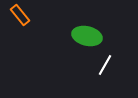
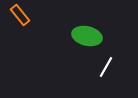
white line: moved 1 px right, 2 px down
